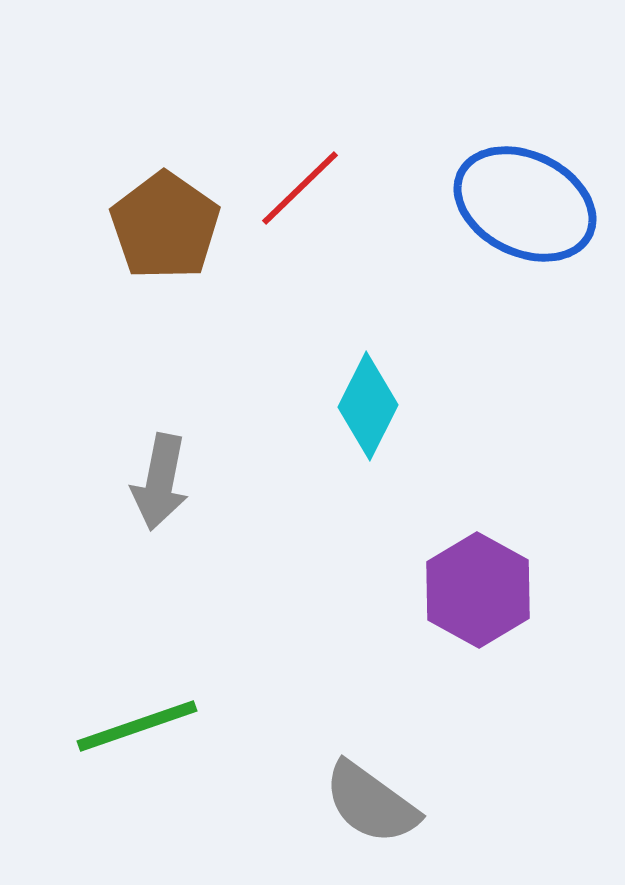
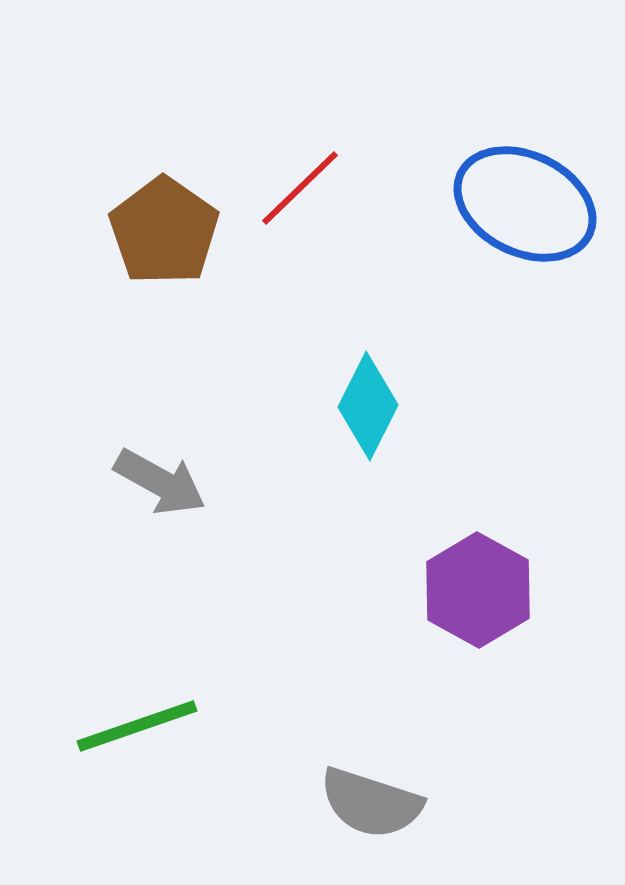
brown pentagon: moved 1 px left, 5 px down
gray arrow: rotated 72 degrees counterclockwise
gray semicircle: rotated 18 degrees counterclockwise
